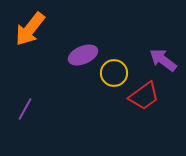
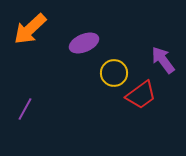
orange arrow: rotated 9 degrees clockwise
purple ellipse: moved 1 px right, 12 px up
purple arrow: rotated 16 degrees clockwise
red trapezoid: moved 3 px left, 1 px up
